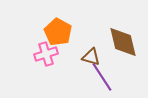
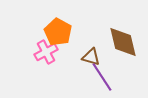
pink cross: moved 2 px up; rotated 10 degrees counterclockwise
